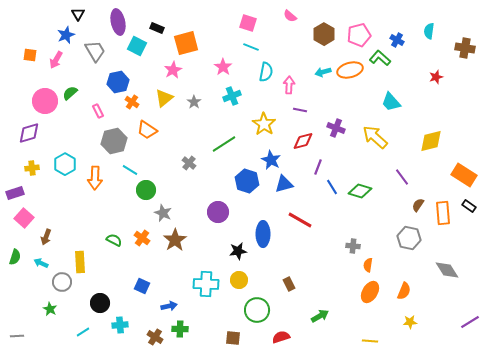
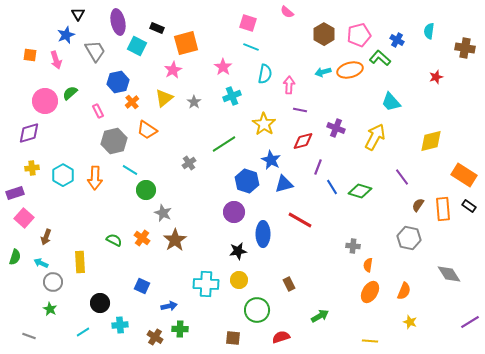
pink semicircle at (290, 16): moved 3 px left, 4 px up
pink arrow at (56, 60): rotated 48 degrees counterclockwise
cyan semicircle at (266, 72): moved 1 px left, 2 px down
orange cross at (132, 102): rotated 16 degrees clockwise
yellow arrow at (375, 137): rotated 76 degrees clockwise
gray cross at (189, 163): rotated 16 degrees clockwise
cyan hexagon at (65, 164): moved 2 px left, 11 px down
purple circle at (218, 212): moved 16 px right
orange rectangle at (443, 213): moved 4 px up
gray diamond at (447, 270): moved 2 px right, 4 px down
gray circle at (62, 282): moved 9 px left
yellow star at (410, 322): rotated 24 degrees clockwise
gray line at (17, 336): moved 12 px right; rotated 24 degrees clockwise
